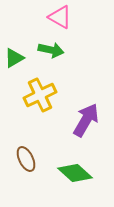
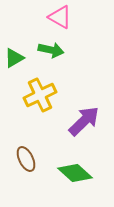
purple arrow: moved 2 px left, 1 px down; rotated 16 degrees clockwise
